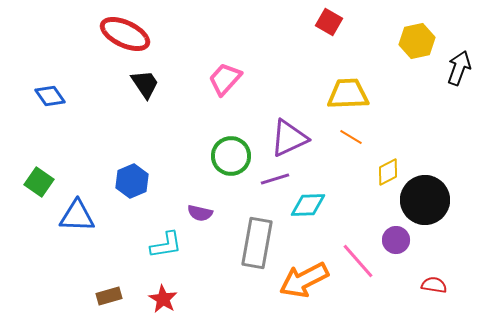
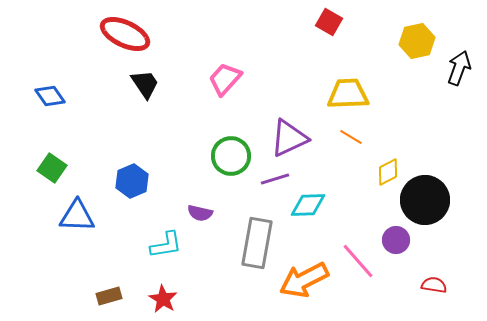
green square: moved 13 px right, 14 px up
